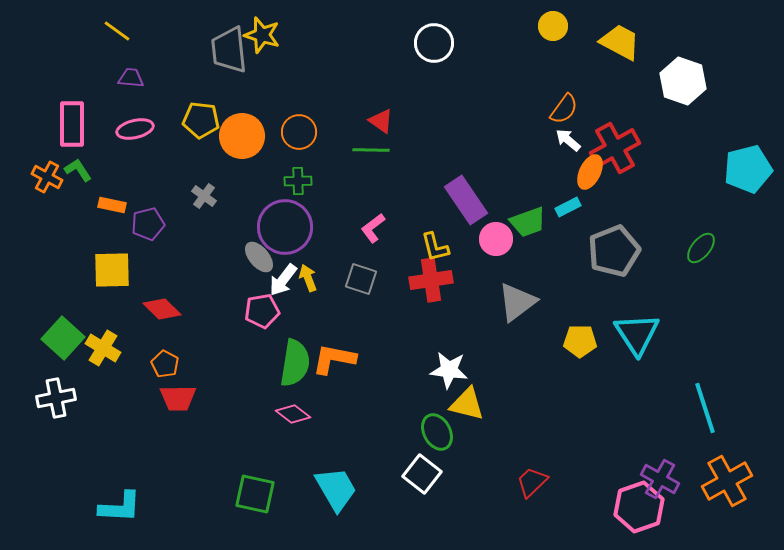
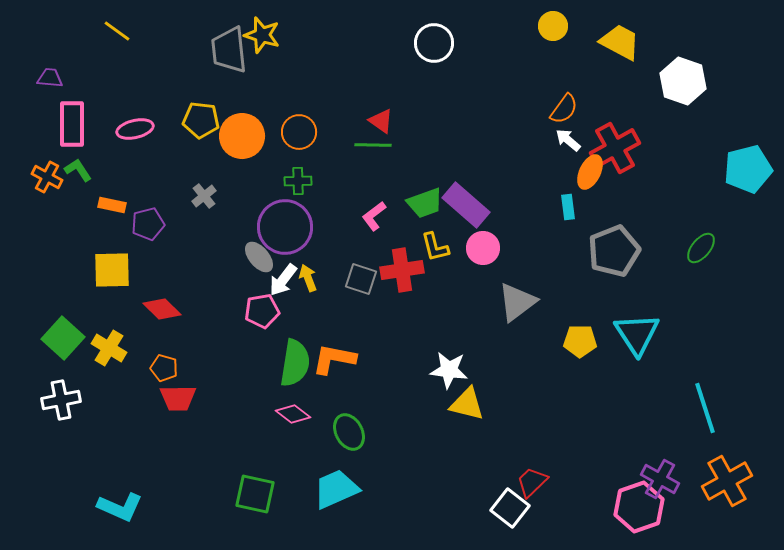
purple trapezoid at (131, 78): moved 81 px left
green line at (371, 150): moved 2 px right, 5 px up
gray cross at (204, 196): rotated 15 degrees clockwise
purple rectangle at (466, 200): moved 5 px down; rotated 15 degrees counterclockwise
cyan rectangle at (568, 207): rotated 70 degrees counterclockwise
green trapezoid at (528, 222): moved 103 px left, 19 px up
pink L-shape at (373, 228): moved 1 px right, 12 px up
pink circle at (496, 239): moved 13 px left, 9 px down
red cross at (431, 280): moved 29 px left, 10 px up
yellow cross at (103, 348): moved 6 px right
orange pentagon at (165, 364): moved 1 px left, 4 px down; rotated 12 degrees counterclockwise
white cross at (56, 398): moved 5 px right, 2 px down
green ellipse at (437, 432): moved 88 px left
white square at (422, 474): moved 88 px right, 34 px down
cyan trapezoid at (336, 489): rotated 84 degrees counterclockwise
cyan L-shape at (120, 507): rotated 21 degrees clockwise
